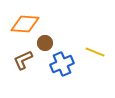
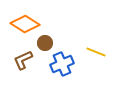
orange diamond: rotated 28 degrees clockwise
yellow line: moved 1 px right
